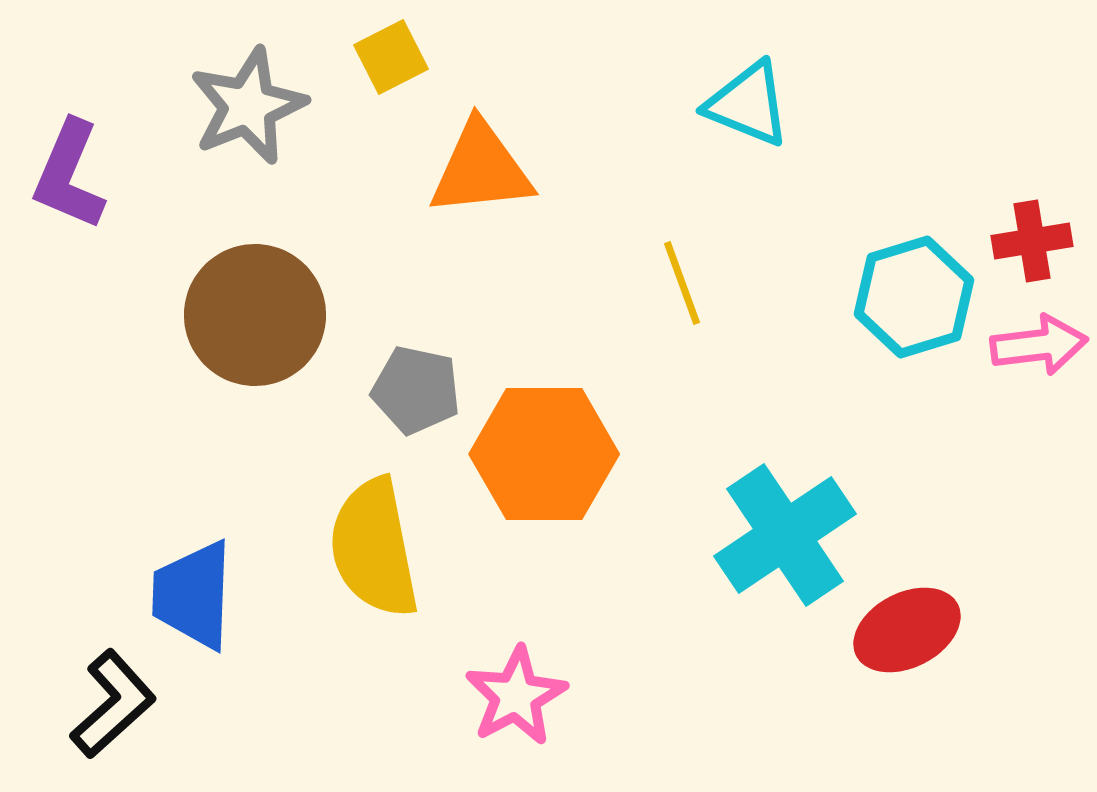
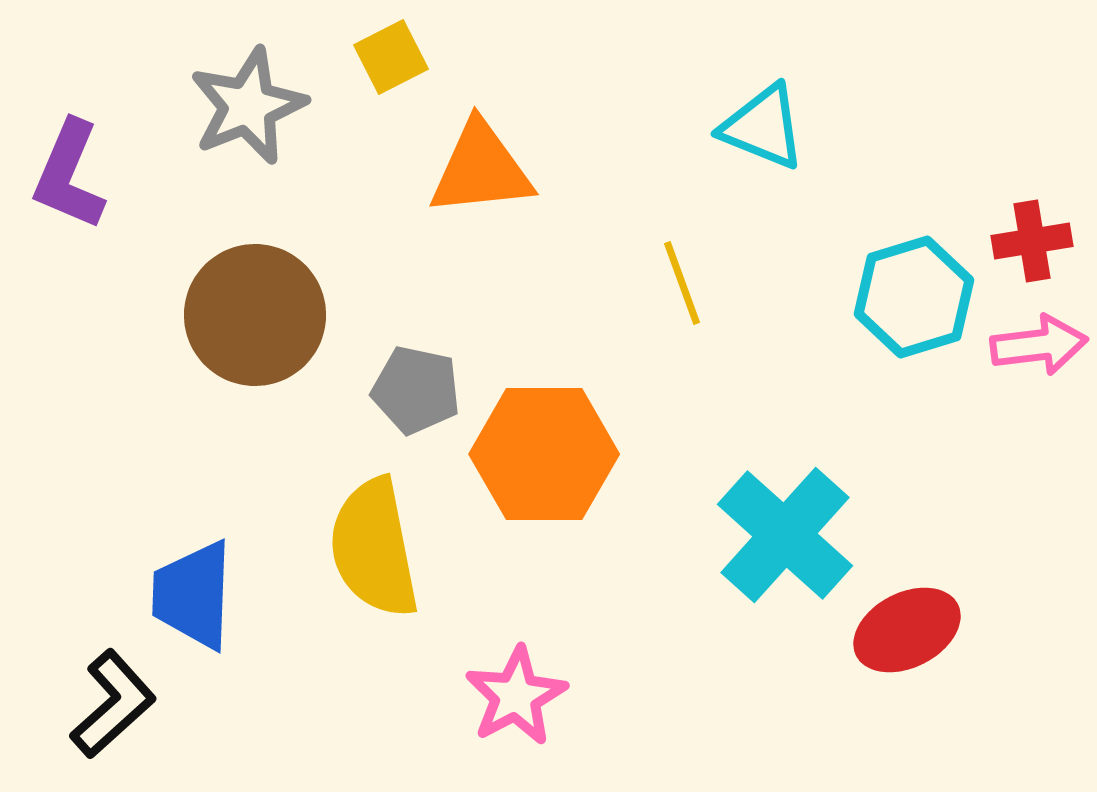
cyan triangle: moved 15 px right, 23 px down
cyan cross: rotated 14 degrees counterclockwise
